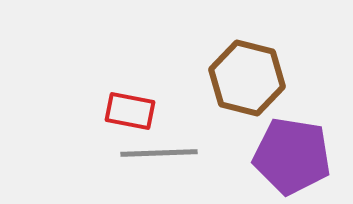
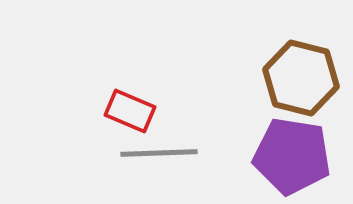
brown hexagon: moved 54 px right
red rectangle: rotated 12 degrees clockwise
